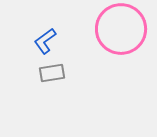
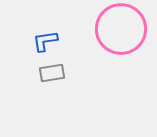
blue L-shape: rotated 28 degrees clockwise
